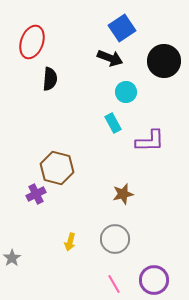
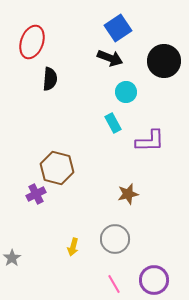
blue square: moved 4 px left
brown star: moved 5 px right
yellow arrow: moved 3 px right, 5 px down
